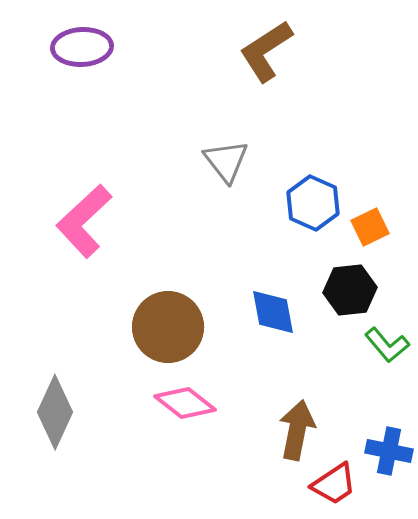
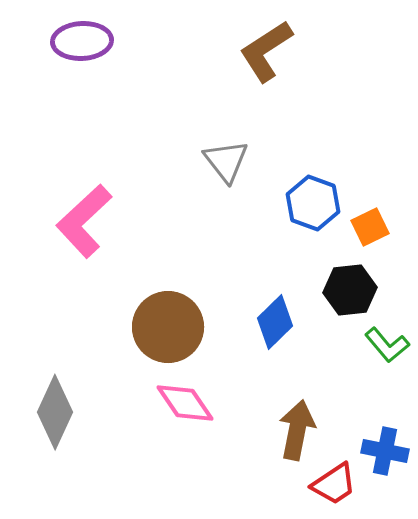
purple ellipse: moved 6 px up
blue hexagon: rotated 4 degrees counterclockwise
blue diamond: moved 2 px right, 10 px down; rotated 56 degrees clockwise
pink diamond: rotated 18 degrees clockwise
blue cross: moved 4 px left
